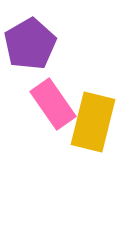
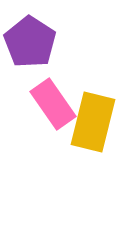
purple pentagon: moved 2 px up; rotated 9 degrees counterclockwise
